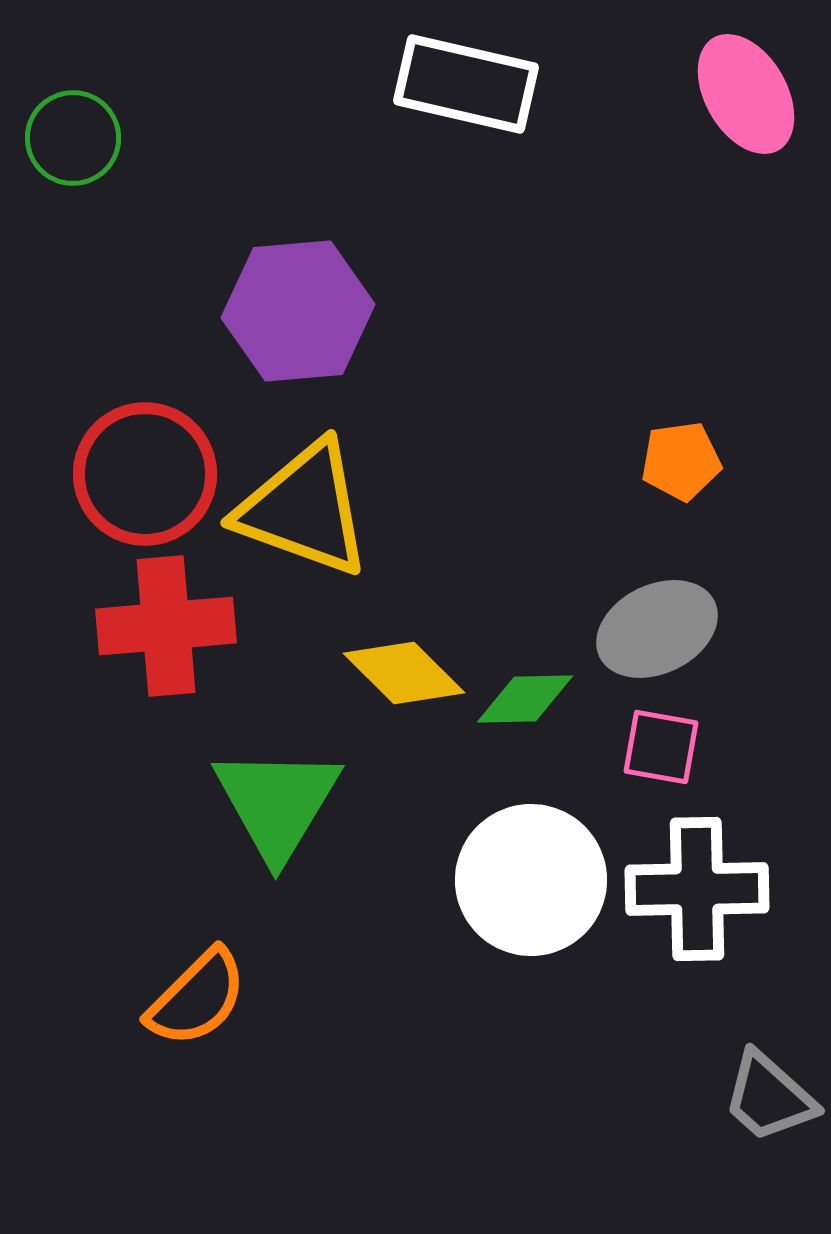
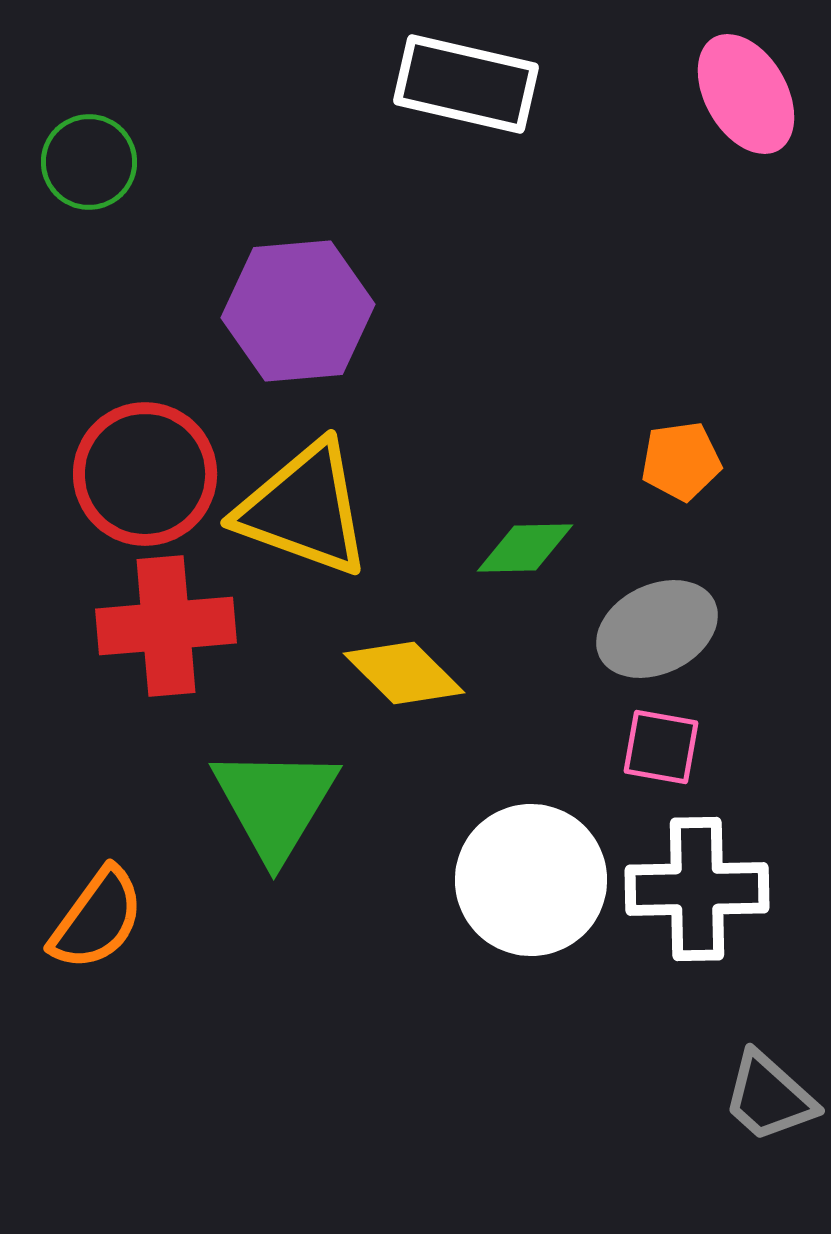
green circle: moved 16 px right, 24 px down
green diamond: moved 151 px up
green triangle: moved 2 px left
orange semicircle: moved 100 px left, 79 px up; rotated 9 degrees counterclockwise
